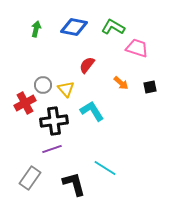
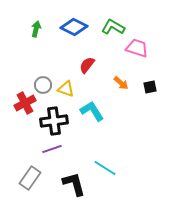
blue diamond: rotated 16 degrees clockwise
yellow triangle: rotated 30 degrees counterclockwise
